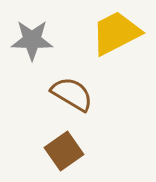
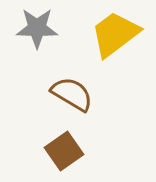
yellow trapezoid: moved 1 px left, 1 px down; rotated 10 degrees counterclockwise
gray star: moved 5 px right, 12 px up
